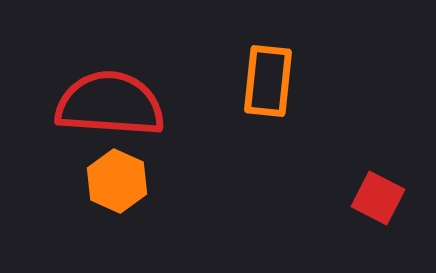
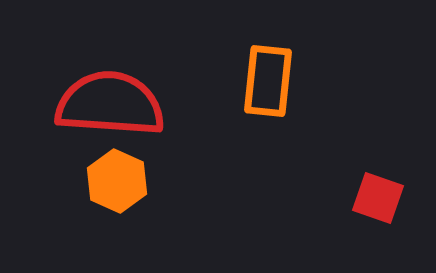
red square: rotated 8 degrees counterclockwise
